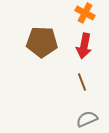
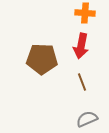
orange cross: rotated 24 degrees counterclockwise
brown pentagon: moved 17 px down
red arrow: moved 3 px left
